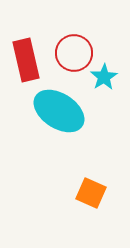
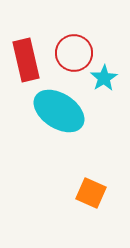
cyan star: moved 1 px down
